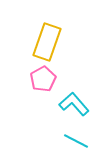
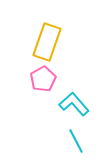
cyan line: rotated 35 degrees clockwise
